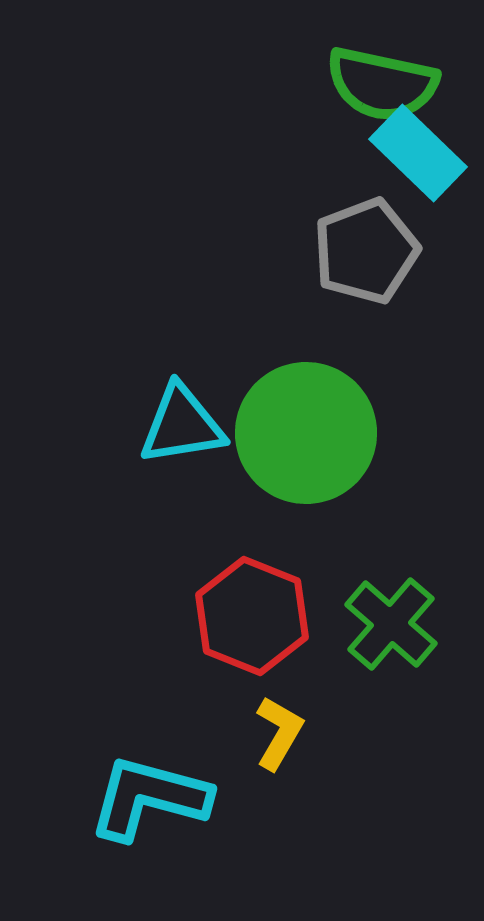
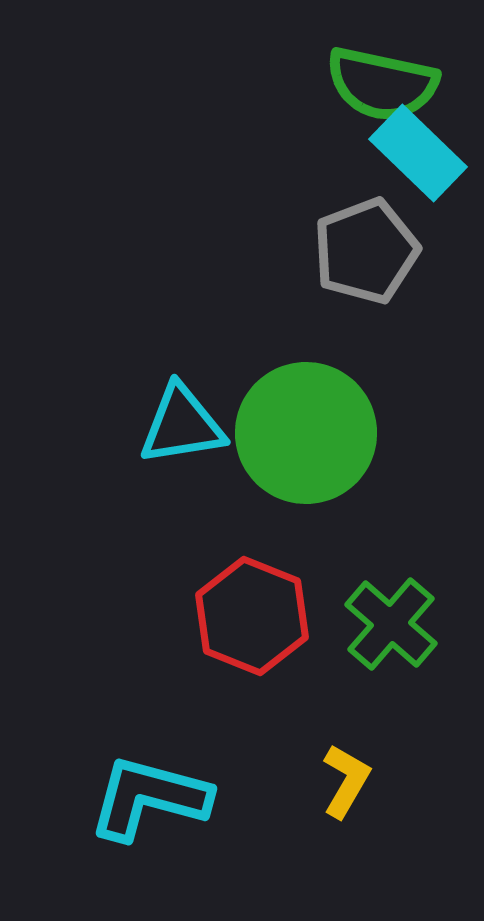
yellow L-shape: moved 67 px right, 48 px down
